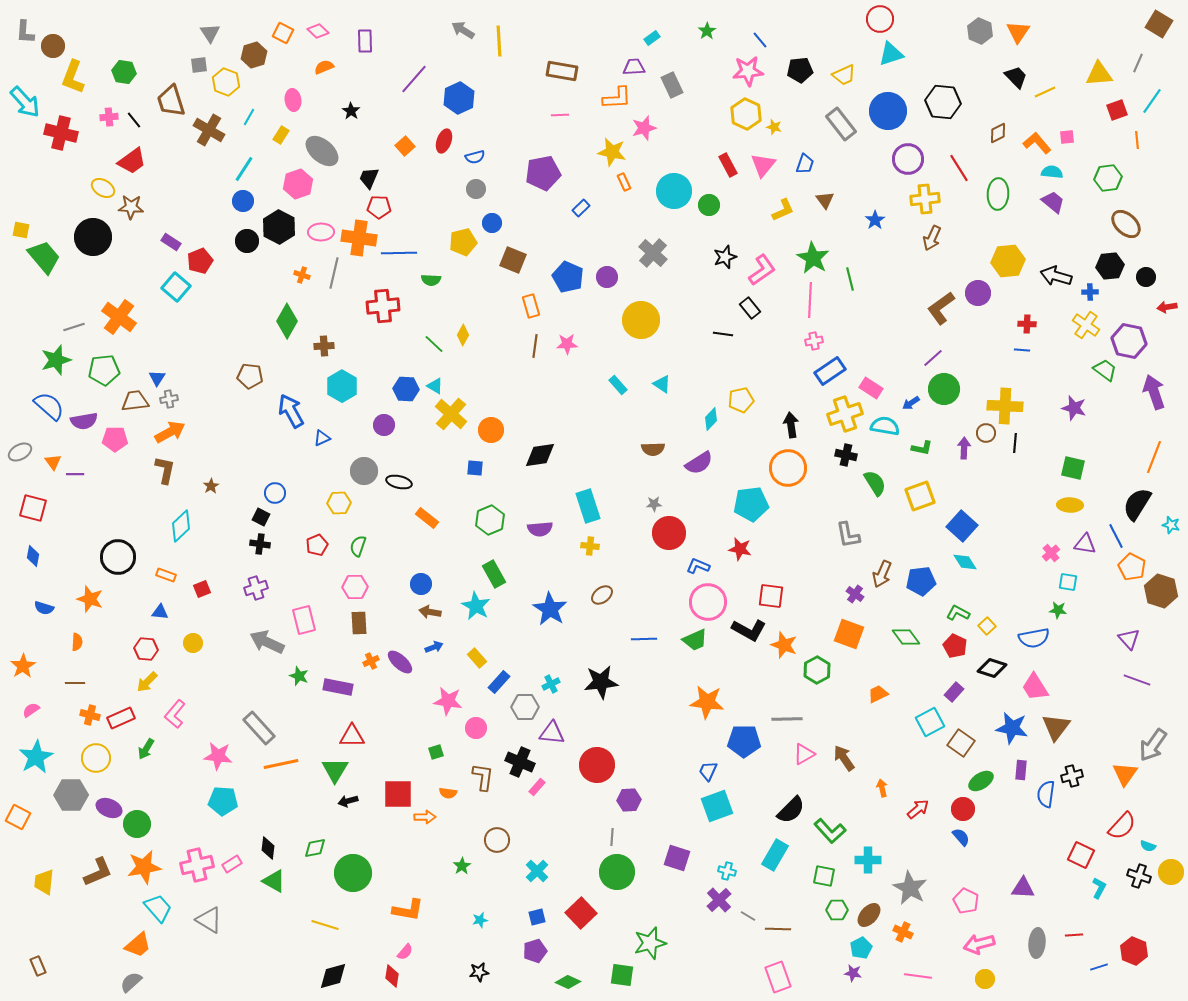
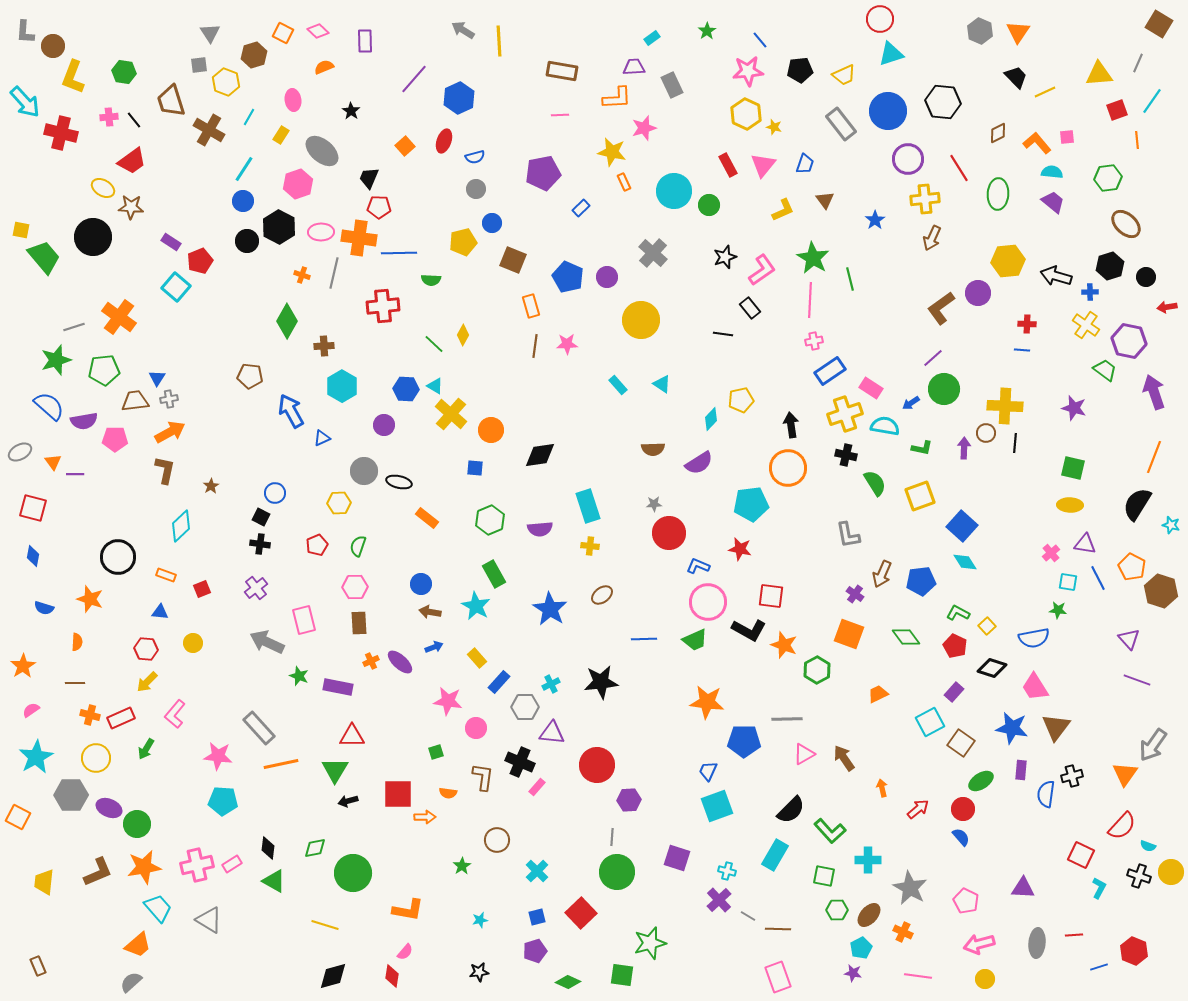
black hexagon at (1110, 266): rotated 12 degrees counterclockwise
blue line at (1116, 536): moved 18 px left, 42 px down
purple cross at (256, 588): rotated 20 degrees counterclockwise
